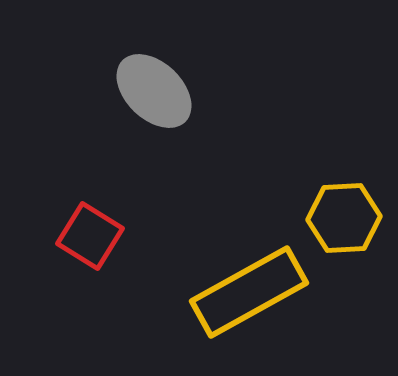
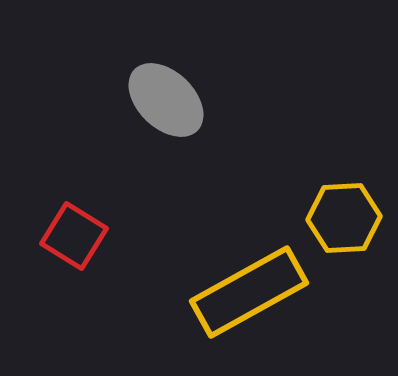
gray ellipse: moved 12 px right, 9 px down
red square: moved 16 px left
